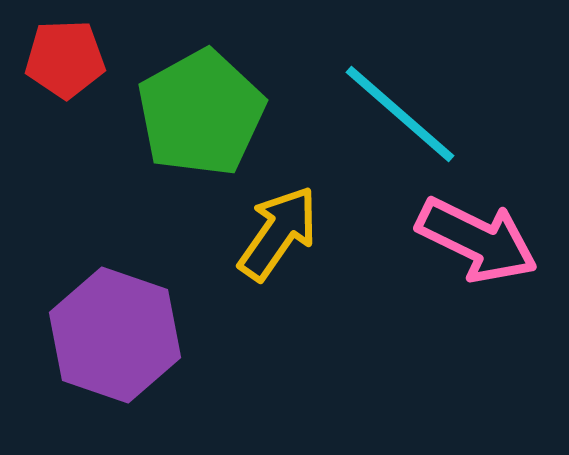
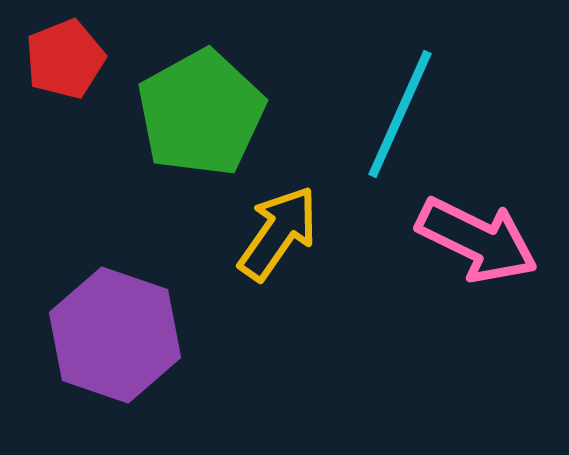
red pentagon: rotated 20 degrees counterclockwise
cyan line: rotated 73 degrees clockwise
